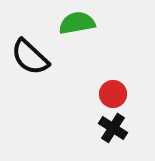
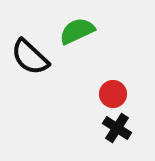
green semicircle: moved 8 px down; rotated 15 degrees counterclockwise
black cross: moved 4 px right
